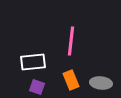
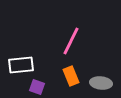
pink line: rotated 20 degrees clockwise
white rectangle: moved 12 px left, 3 px down
orange rectangle: moved 4 px up
